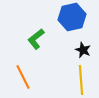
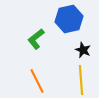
blue hexagon: moved 3 px left, 2 px down
orange line: moved 14 px right, 4 px down
